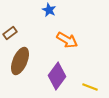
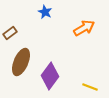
blue star: moved 4 px left, 2 px down
orange arrow: moved 17 px right, 12 px up; rotated 60 degrees counterclockwise
brown ellipse: moved 1 px right, 1 px down
purple diamond: moved 7 px left
